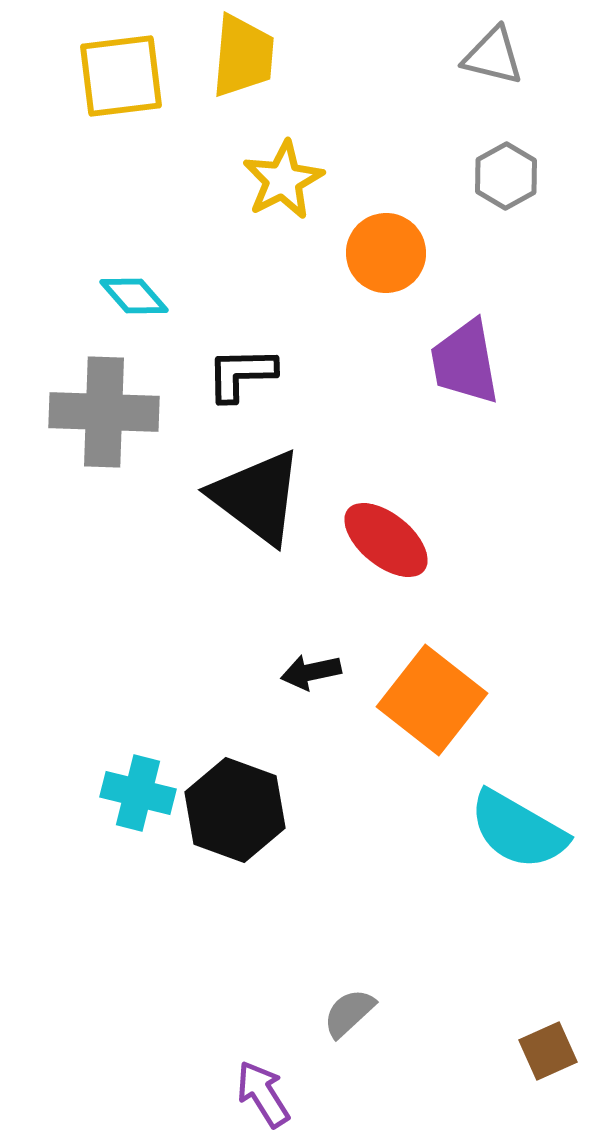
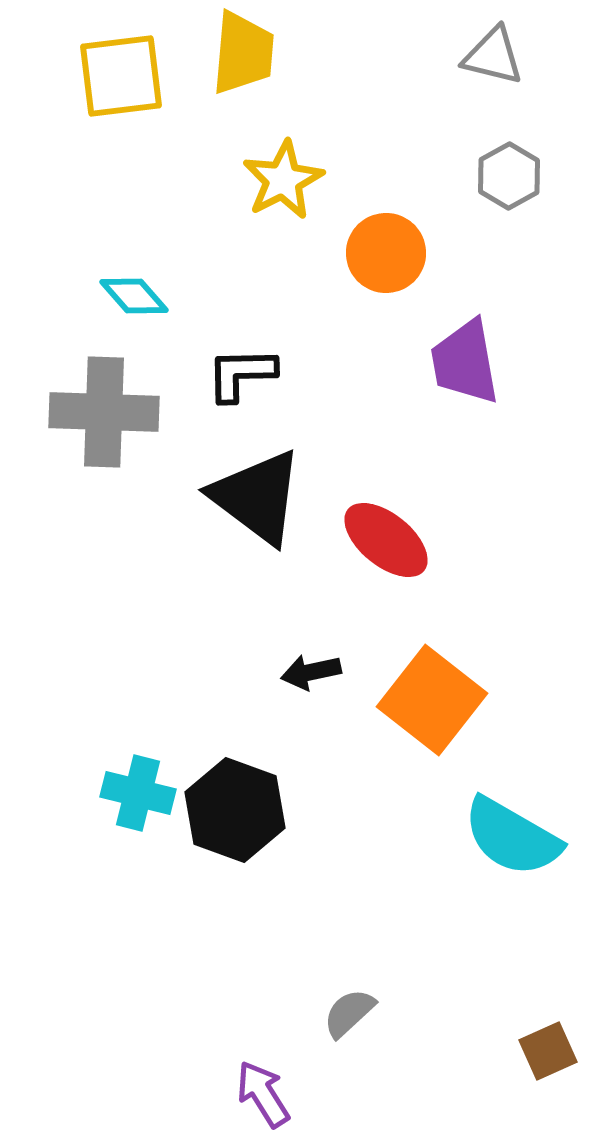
yellow trapezoid: moved 3 px up
gray hexagon: moved 3 px right
cyan semicircle: moved 6 px left, 7 px down
